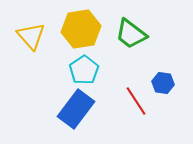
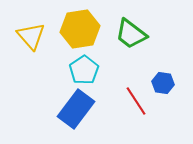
yellow hexagon: moved 1 px left
